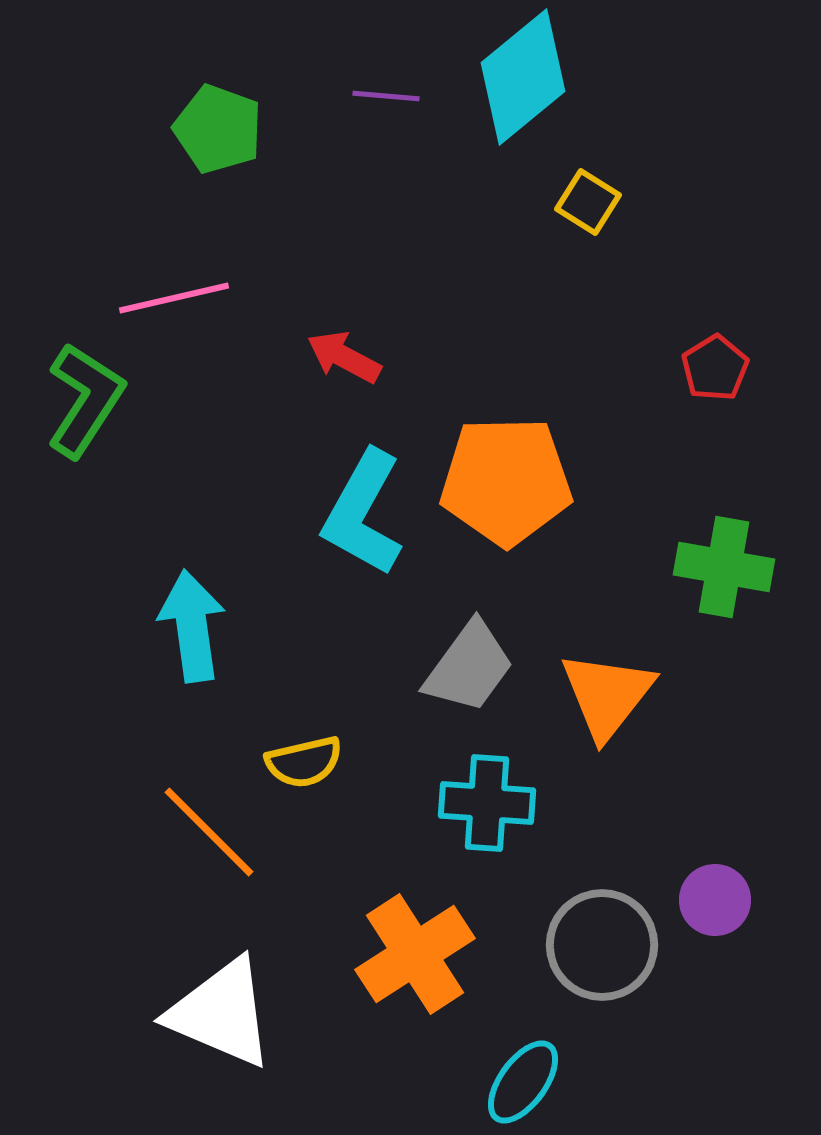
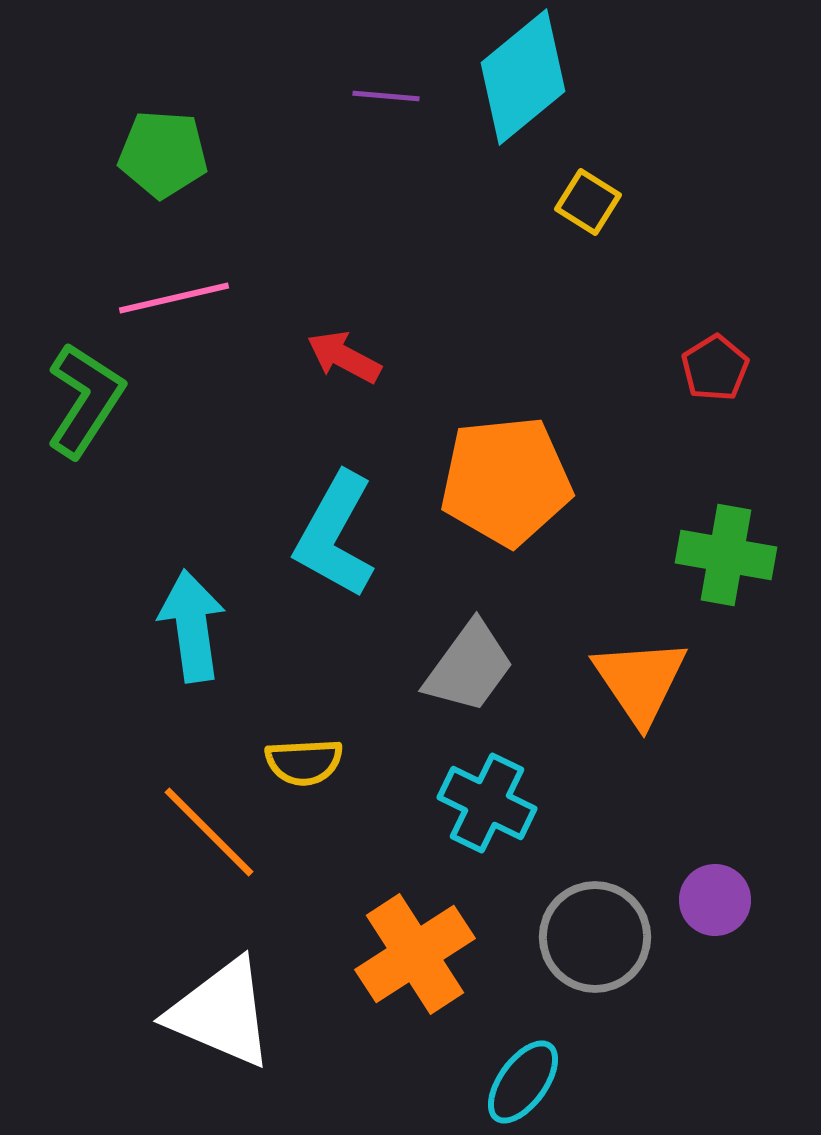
green pentagon: moved 55 px left, 25 px down; rotated 16 degrees counterclockwise
orange pentagon: rotated 5 degrees counterclockwise
cyan L-shape: moved 28 px left, 22 px down
green cross: moved 2 px right, 12 px up
orange triangle: moved 33 px right, 14 px up; rotated 12 degrees counterclockwise
yellow semicircle: rotated 10 degrees clockwise
cyan cross: rotated 22 degrees clockwise
gray circle: moved 7 px left, 8 px up
